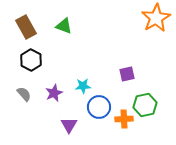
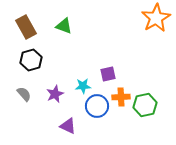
black hexagon: rotated 15 degrees clockwise
purple square: moved 19 px left
purple star: moved 1 px right, 1 px down
blue circle: moved 2 px left, 1 px up
orange cross: moved 3 px left, 22 px up
purple triangle: moved 1 px left, 1 px down; rotated 36 degrees counterclockwise
